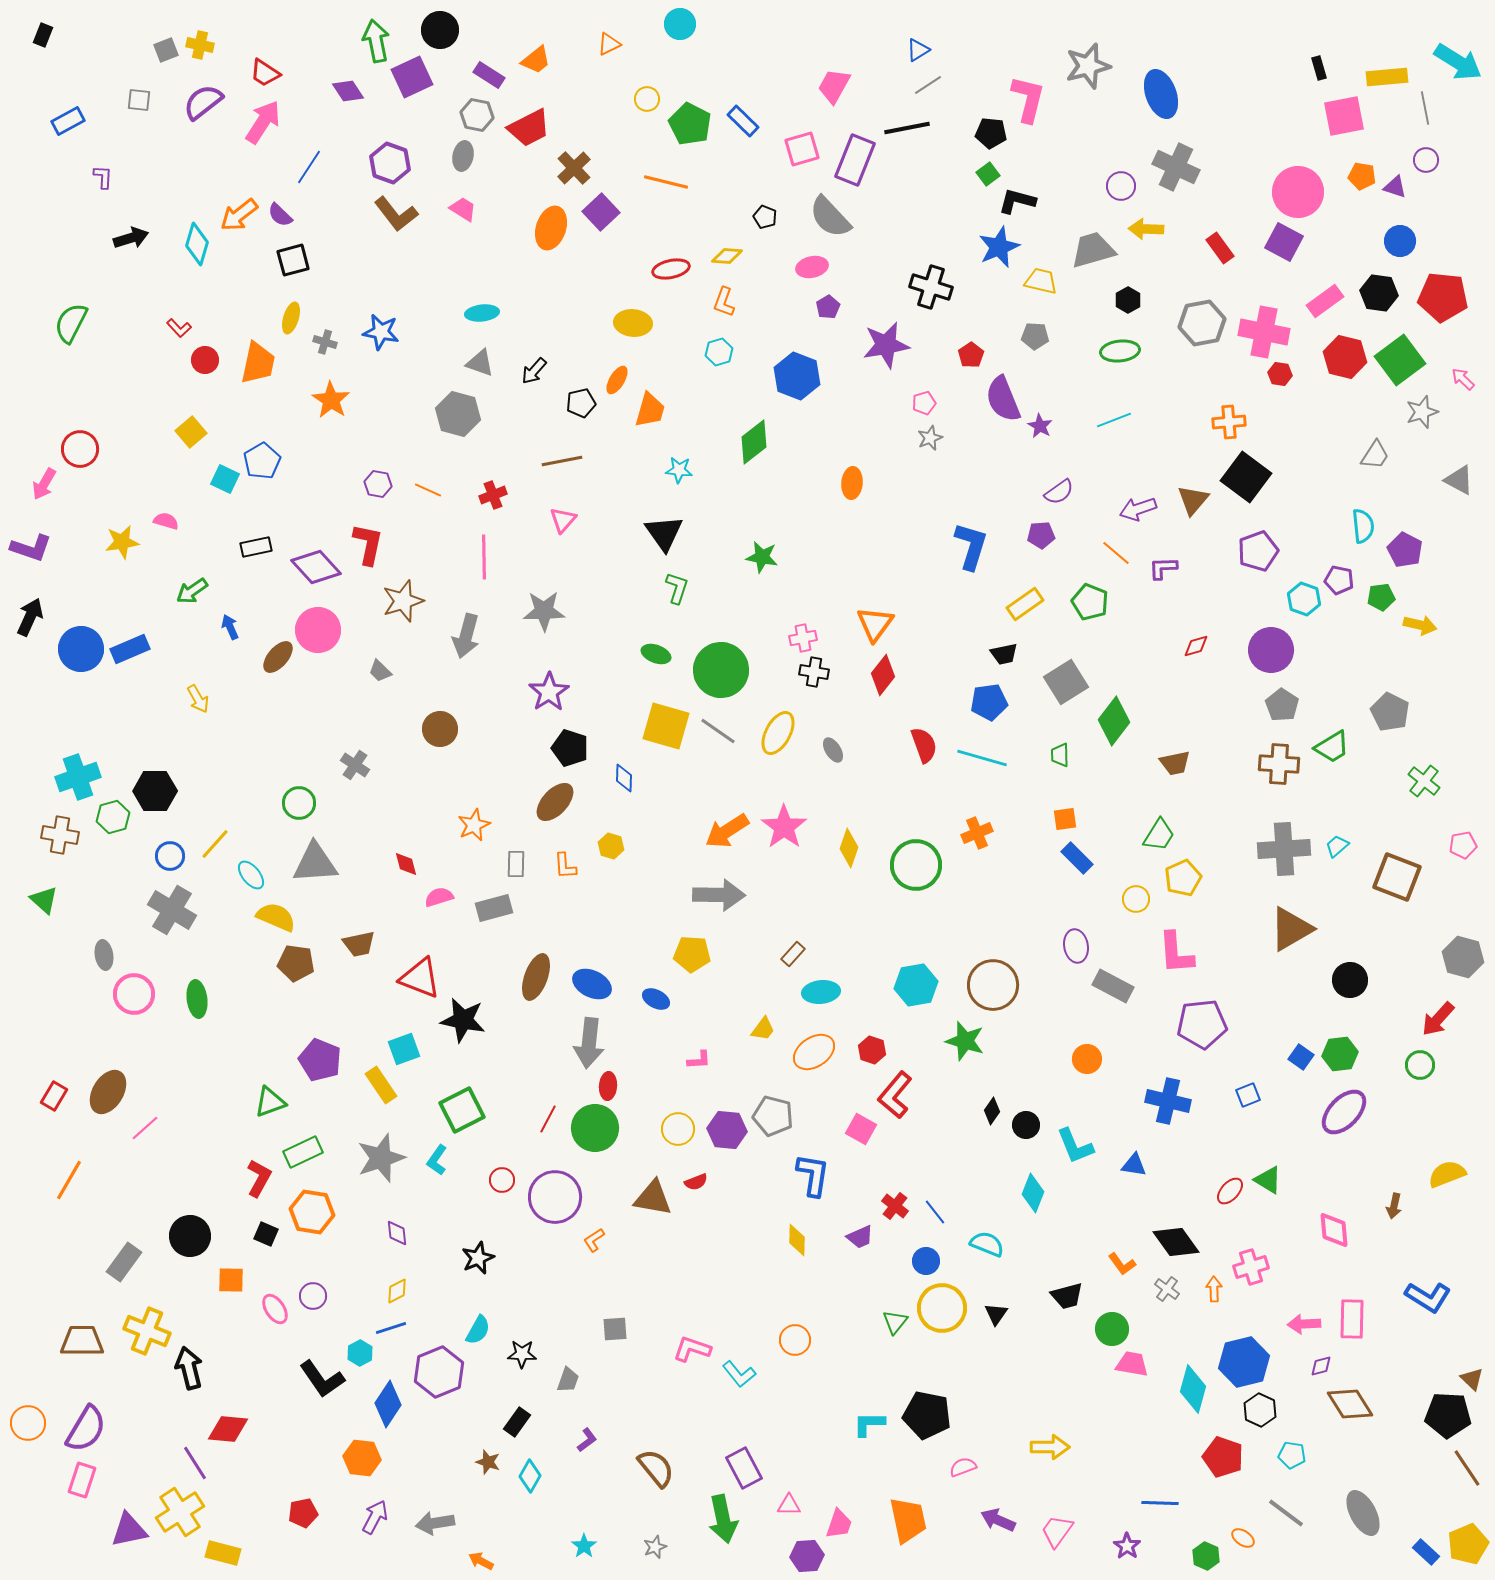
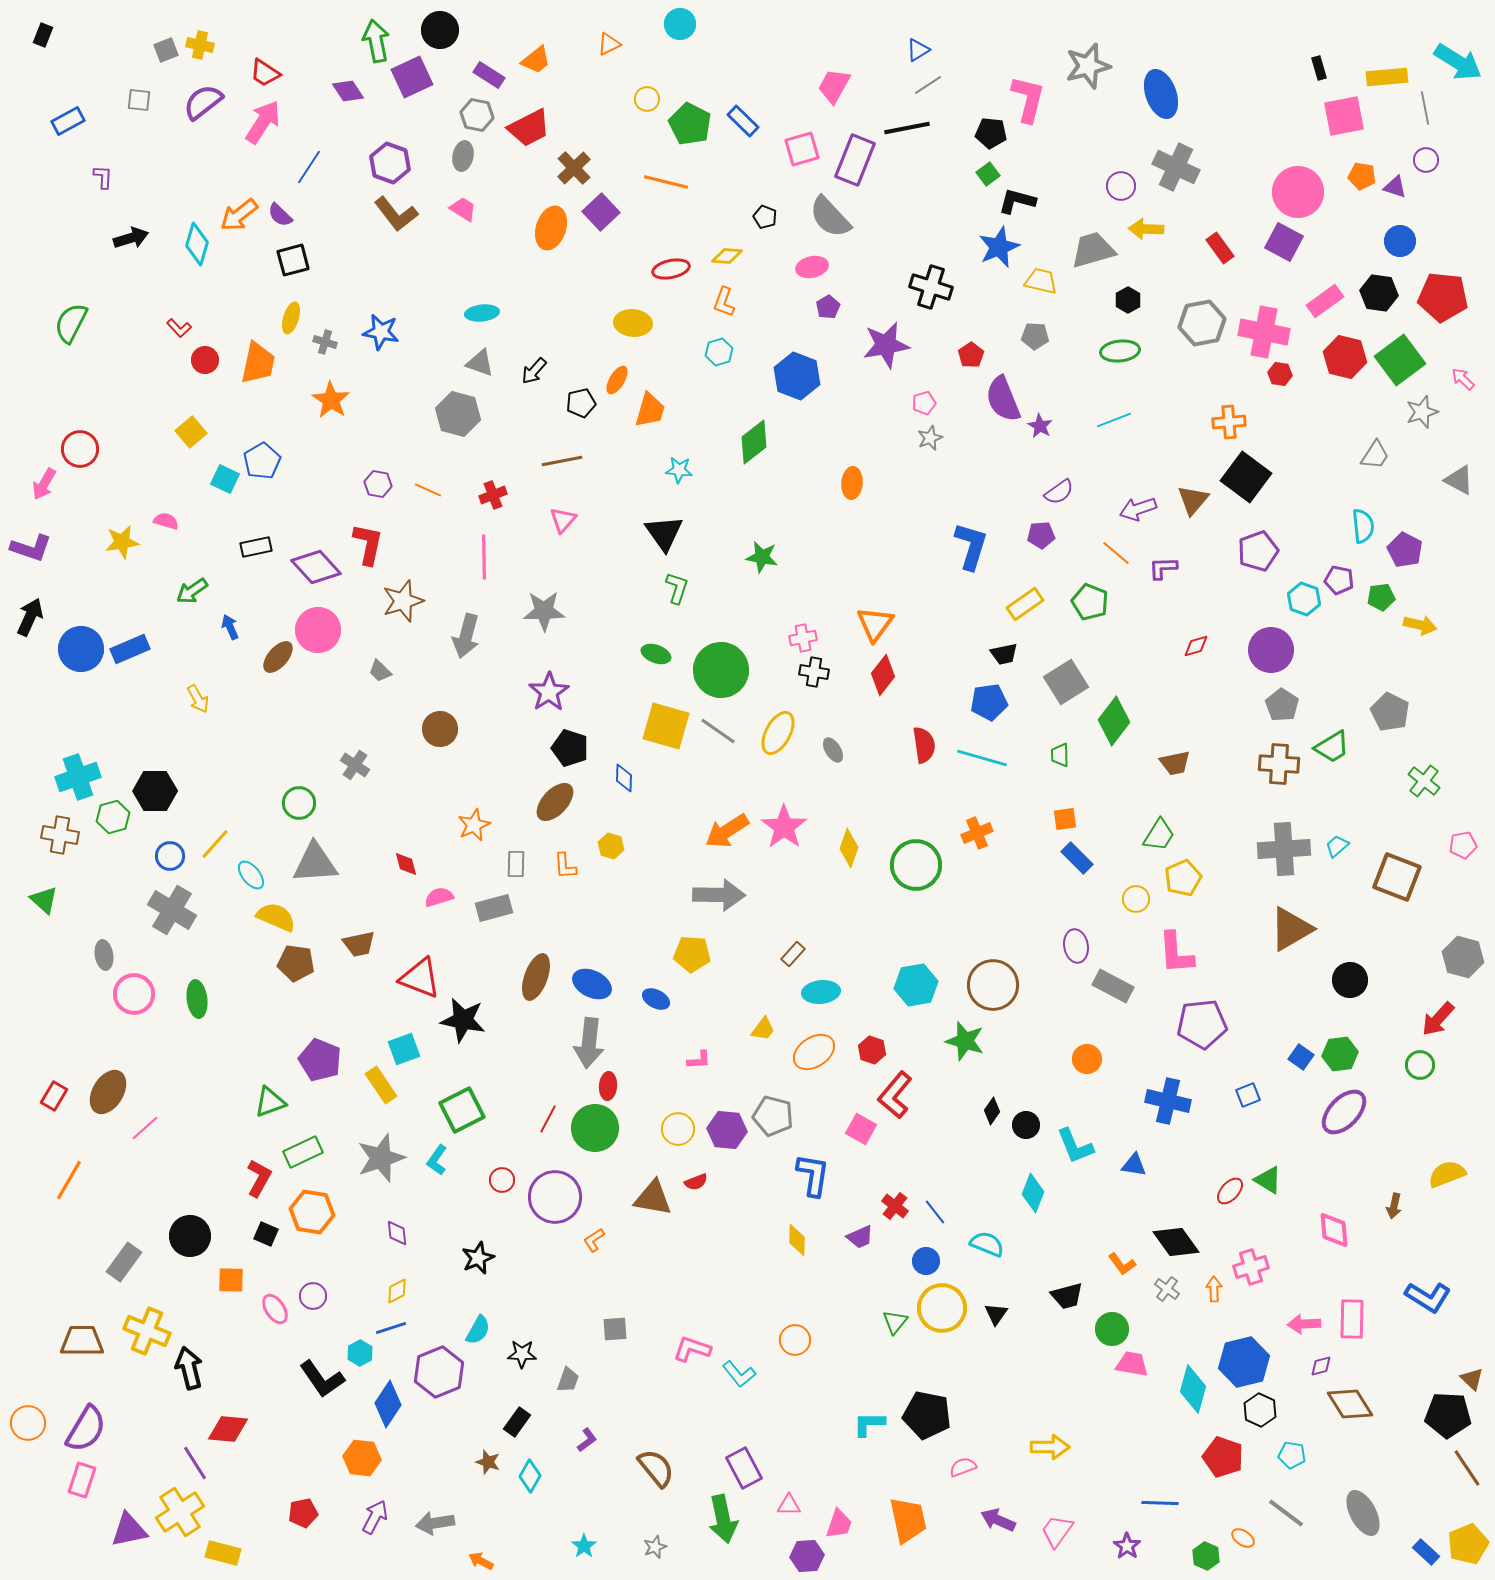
red semicircle at (924, 745): rotated 12 degrees clockwise
